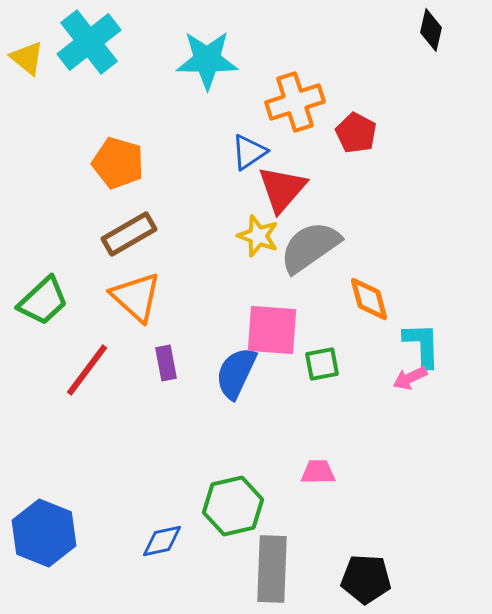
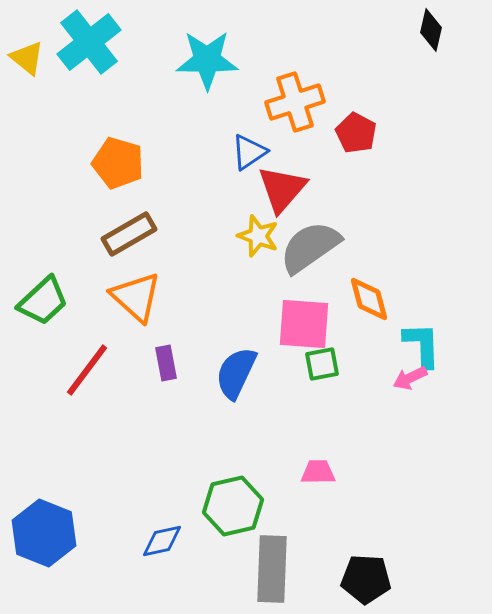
pink square: moved 32 px right, 6 px up
